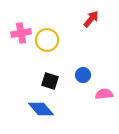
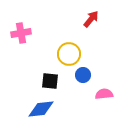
yellow circle: moved 22 px right, 14 px down
black square: rotated 12 degrees counterclockwise
blue diamond: rotated 56 degrees counterclockwise
